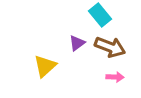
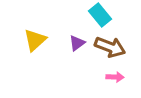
yellow triangle: moved 10 px left, 26 px up
